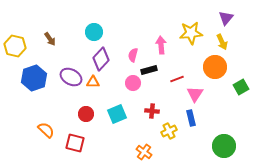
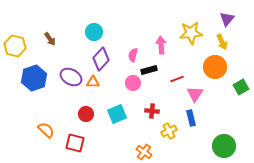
purple triangle: moved 1 px right, 1 px down
